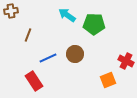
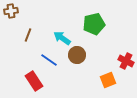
cyan arrow: moved 5 px left, 23 px down
green pentagon: rotated 15 degrees counterclockwise
brown circle: moved 2 px right, 1 px down
blue line: moved 1 px right, 2 px down; rotated 60 degrees clockwise
